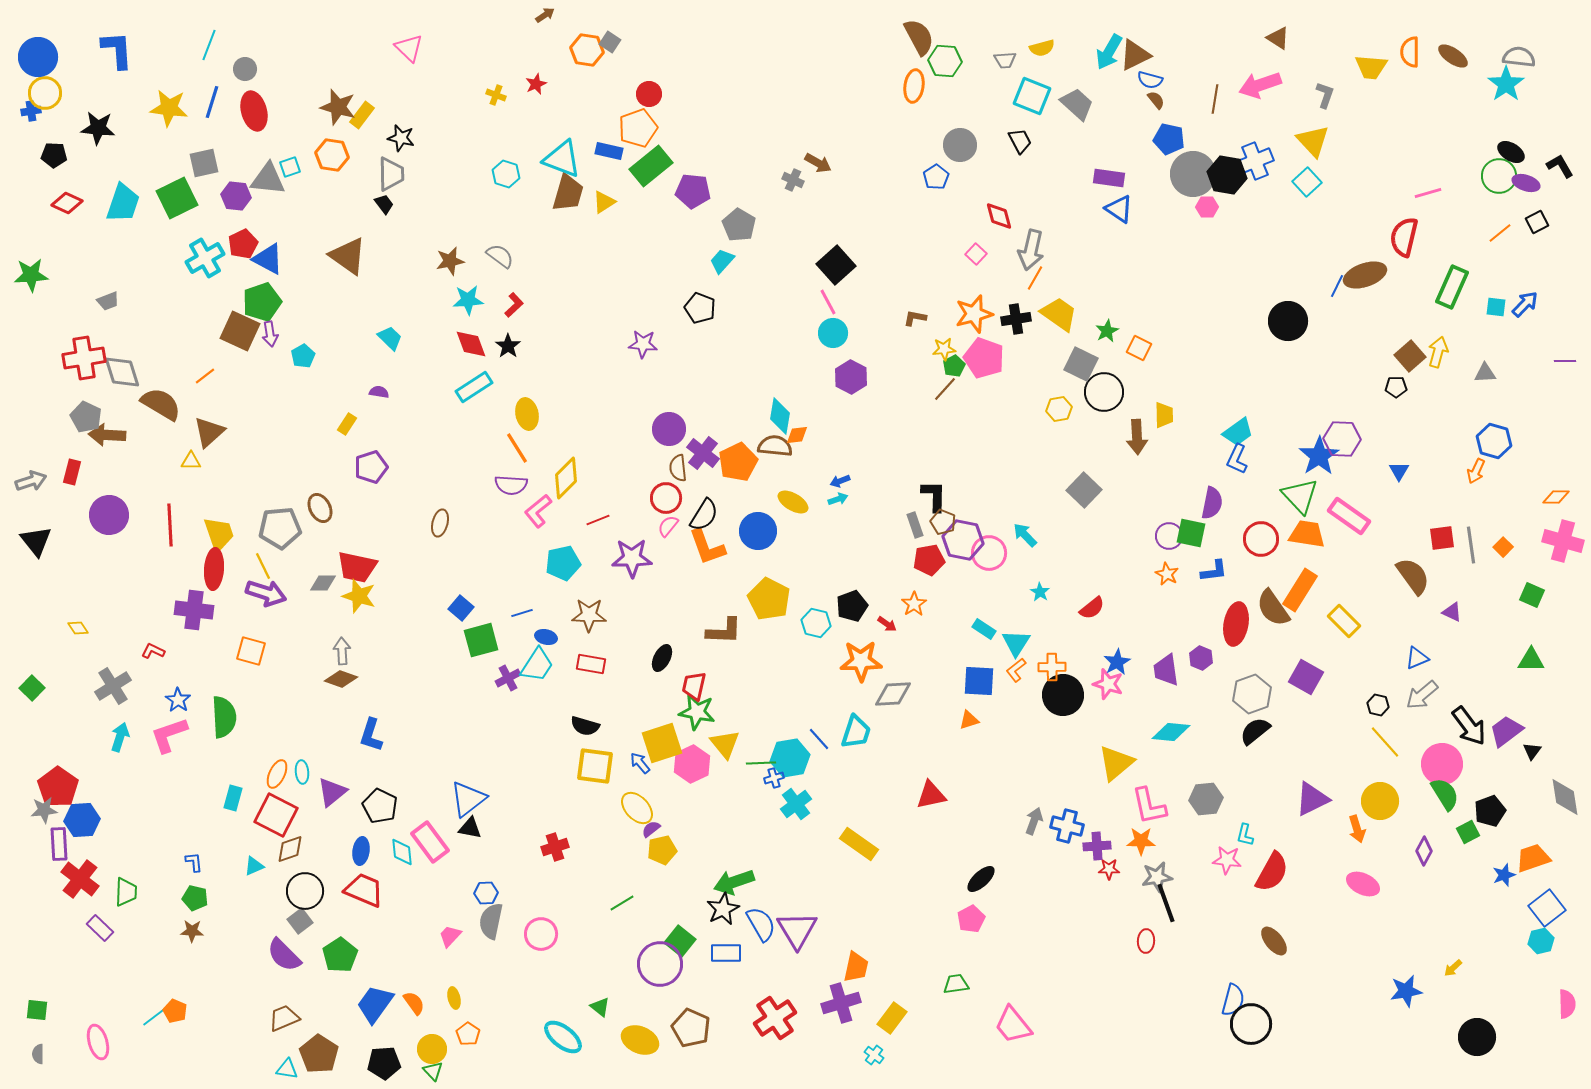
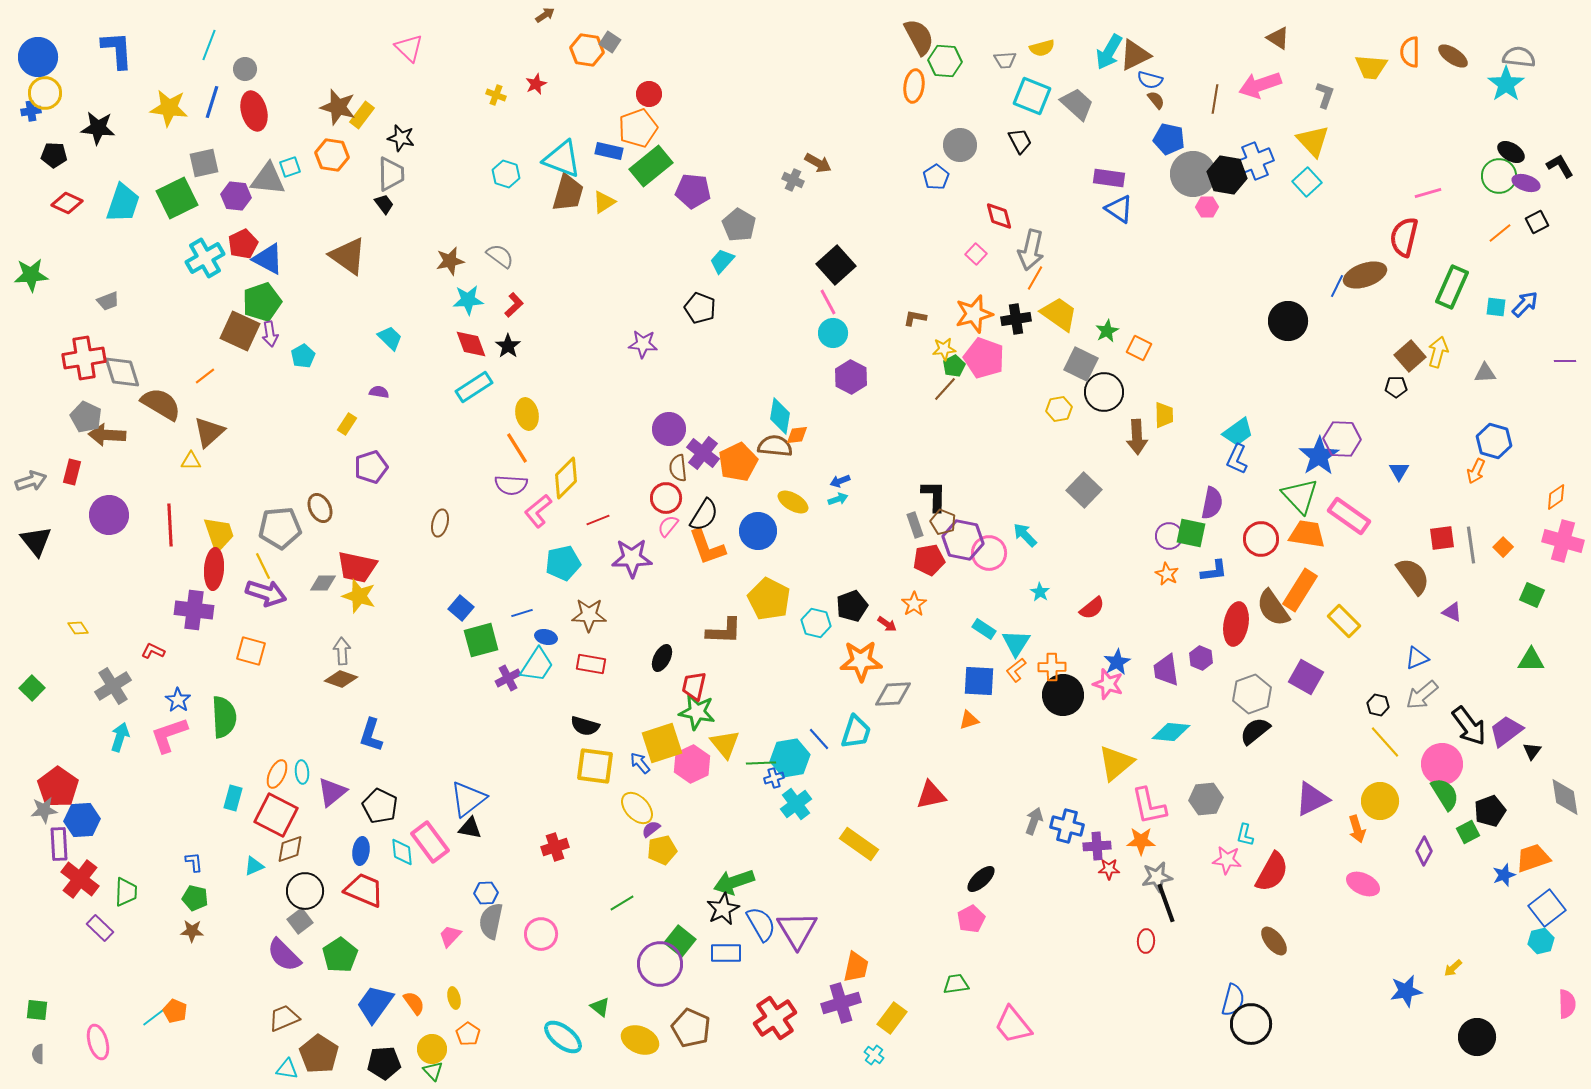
orange diamond at (1556, 497): rotated 36 degrees counterclockwise
